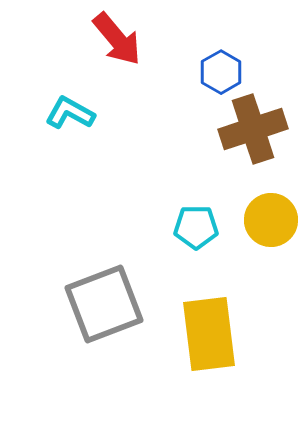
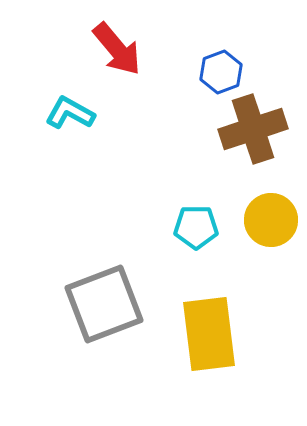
red arrow: moved 10 px down
blue hexagon: rotated 9 degrees clockwise
